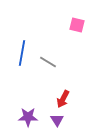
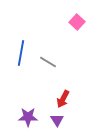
pink square: moved 3 px up; rotated 28 degrees clockwise
blue line: moved 1 px left
